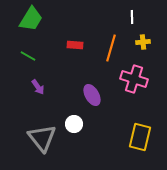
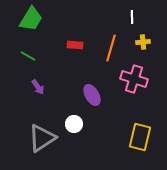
gray triangle: rotated 36 degrees clockwise
